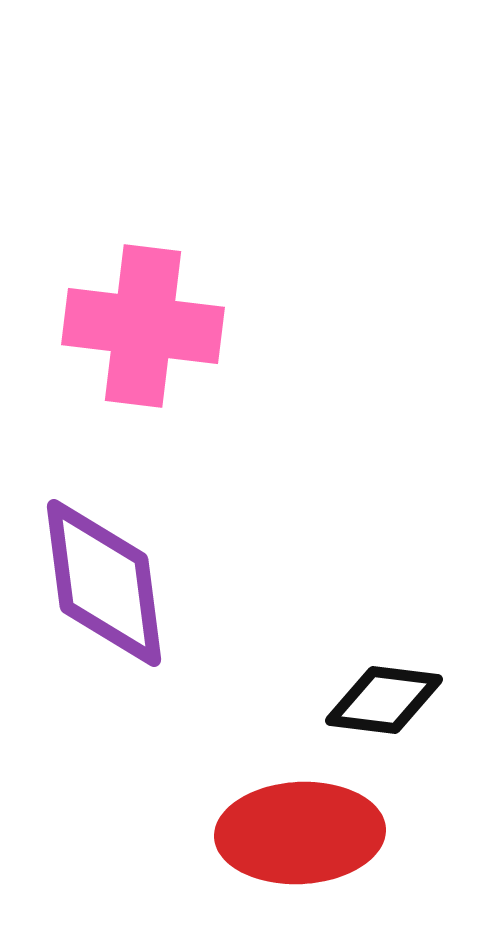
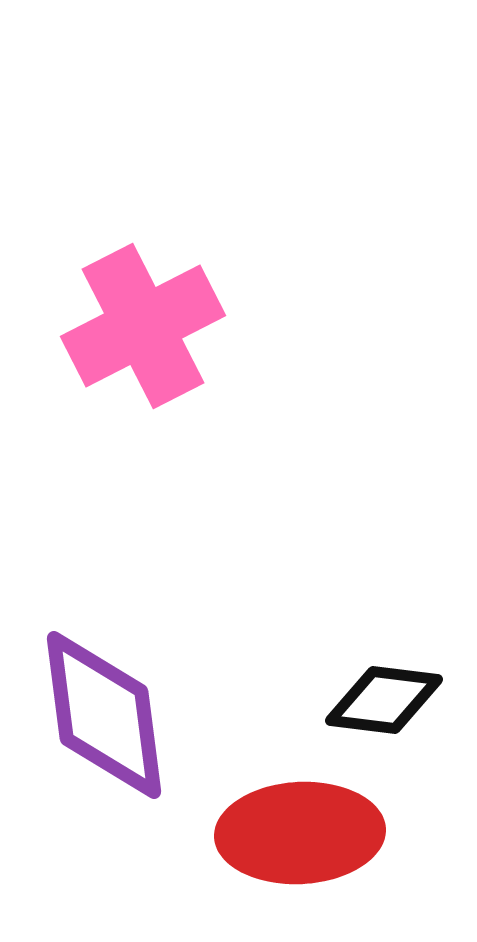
pink cross: rotated 34 degrees counterclockwise
purple diamond: moved 132 px down
